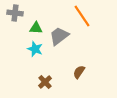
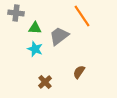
gray cross: moved 1 px right
green triangle: moved 1 px left
